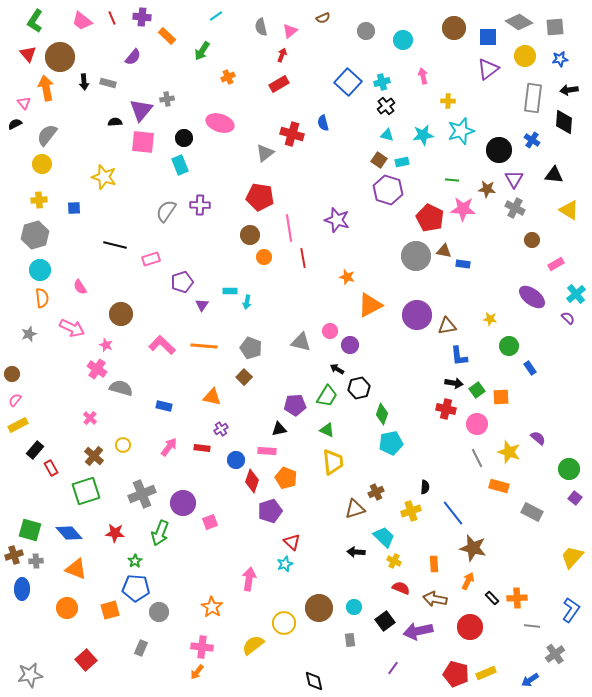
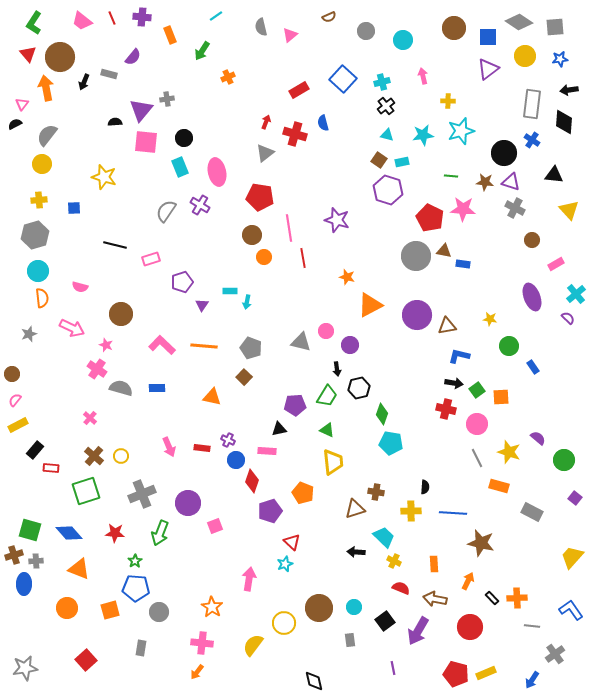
brown semicircle at (323, 18): moved 6 px right, 1 px up
green L-shape at (35, 21): moved 1 px left, 2 px down
pink triangle at (290, 31): moved 4 px down
orange rectangle at (167, 36): moved 3 px right, 1 px up; rotated 24 degrees clockwise
red arrow at (282, 55): moved 16 px left, 67 px down
black arrow at (84, 82): rotated 28 degrees clockwise
blue square at (348, 82): moved 5 px left, 3 px up
gray rectangle at (108, 83): moved 1 px right, 9 px up
red rectangle at (279, 84): moved 20 px right, 6 px down
gray rectangle at (533, 98): moved 1 px left, 6 px down
pink triangle at (24, 103): moved 2 px left, 1 px down; rotated 16 degrees clockwise
pink ellipse at (220, 123): moved 3 px left, 49 px down; rotated 60 degrees clockwise
red cross at (292, 134): moved 3 px right
pink square at (143, 142): moved 3 px right
black circle at (499, 150): moved 5 px right, 3 px down
cyan rectangle at (180, 165): moved 2 px down
purple triangle at (514, 179): moved 3 px left, 3 px down; rotated 42 degrees counterclockwise
green line at (452, 180): moved 1 px left, 4 px up
brown star at (487, 189): moved 2 px left, 7 px up
purple cross at (200, 205): rotated 30 degrees clockwise
yellow triangle at (569, 210): rotated 15 degrees clockwise
brown circle at (250, 235): moved 2 px right
cyan circle at (40, 270): moved 2 px left, 1 px down
pink semicircle at (80, 287): rotated 42 degrees counterclockwise
purple ellipse at (532, 297): rotated 32 degrees clockwise
pink circle at (330, 331): moved 4 px left
blue L-shape at (459, 356): rotated 110 degrees clockwise
blue rectangle at (530, 368): moved 3 px right, 1 px up
black arrow at (337, 369): rotated 128 degrees counterclockwise
blue rectangle at (164, 406): moved 7 px left, 18 px up; rotated 14 degrees counterclockwise
purple cross at (221, 429): moved 7 px right, 11 px down; rotated 32 degrees counterclockwise
cyan pentagon at (391, 443): rotated 20 degrees clockwise
yellow circle at (123, 445): moved 2 px left, 11 px down
pink arrow at (169, 447): rotated 120 degrees clockwise
red rectangle at (51, 468): rotated 56 degrees counterclockwise
green circle at (569, 469): moved 5 px left, 9 px up
orange pentagon at (286, 478): moved 17 px right, 15 px down
brown cross at (376, 492): rotated 35 degrees clockwise
purple circle at (183, 503): moved 5 px right
yellow cross at (411, 511): rotated 18 degrees clockwise
blue line at (453, 513): rotated 48 degrees counterclockwise
pink square at (210, 522): moved 5 px right, 4 px down
brown star at (473, 548): moved 8 px right, 5 px up
orange triangle at (76, 569): moved 3 px right
blue ellipse at (22, 589): moved 2 px right, 5 px up
blue L-shape at (571, 610): rotated 70 degrees counterclockwise
purple arrow at (418, 631): rotated 48 degrees counterclockwise
yellow semicircle at (253, 645): rotated 15 degrees counterclockwise
pink cross at (202, 647): moved 4 px up
gray rectangle at (141, 648): rotated 14 degrees counterclockwise
purple line at (393, 668): rotated 48 degrees counterclockwise
gray star at (30, 675): moved 5 px left, 7 px up
blue arrow at (530, 680): moved 2 px right; rotated 24 degrees counterclockwise
